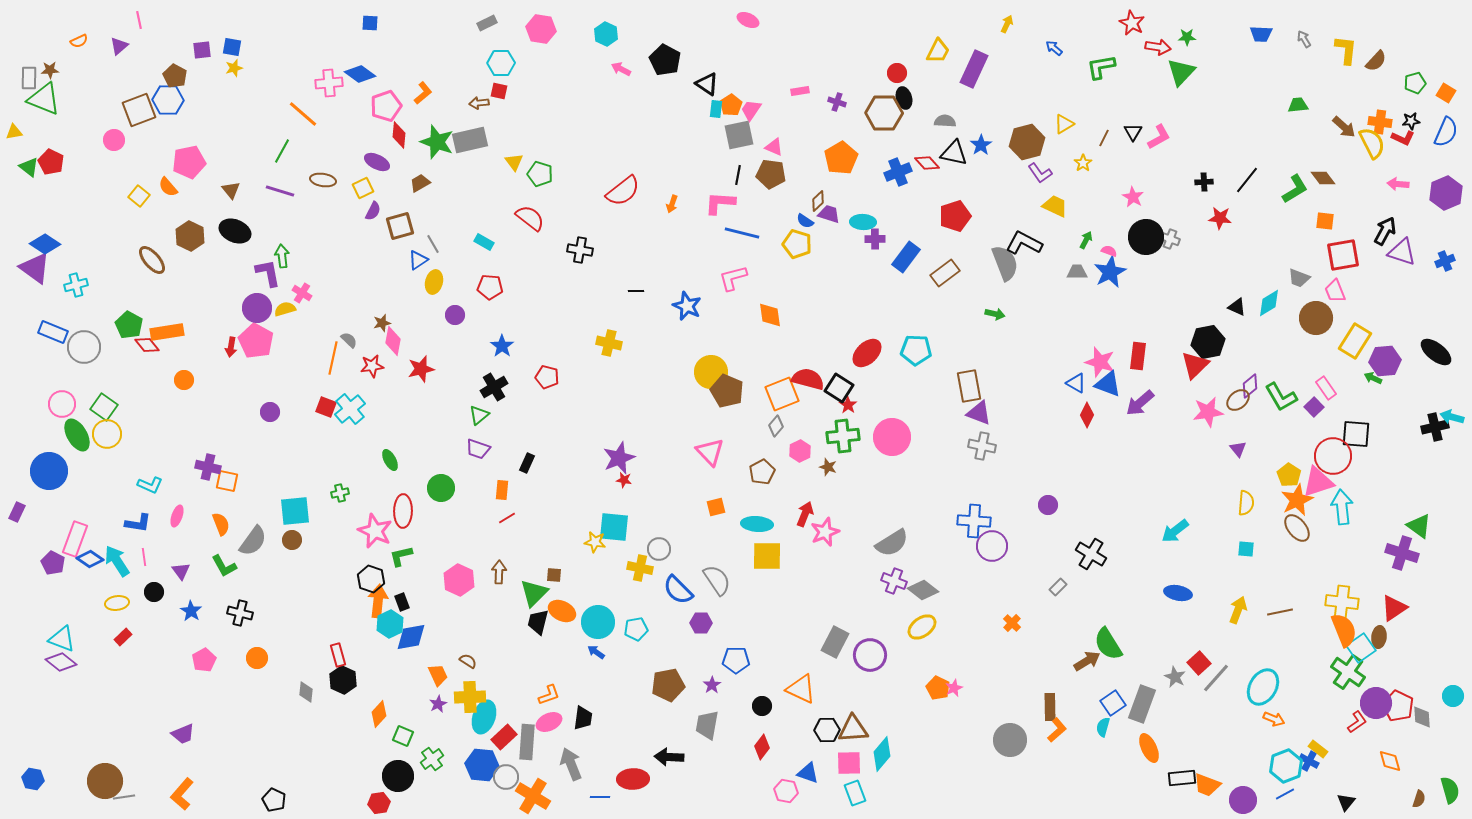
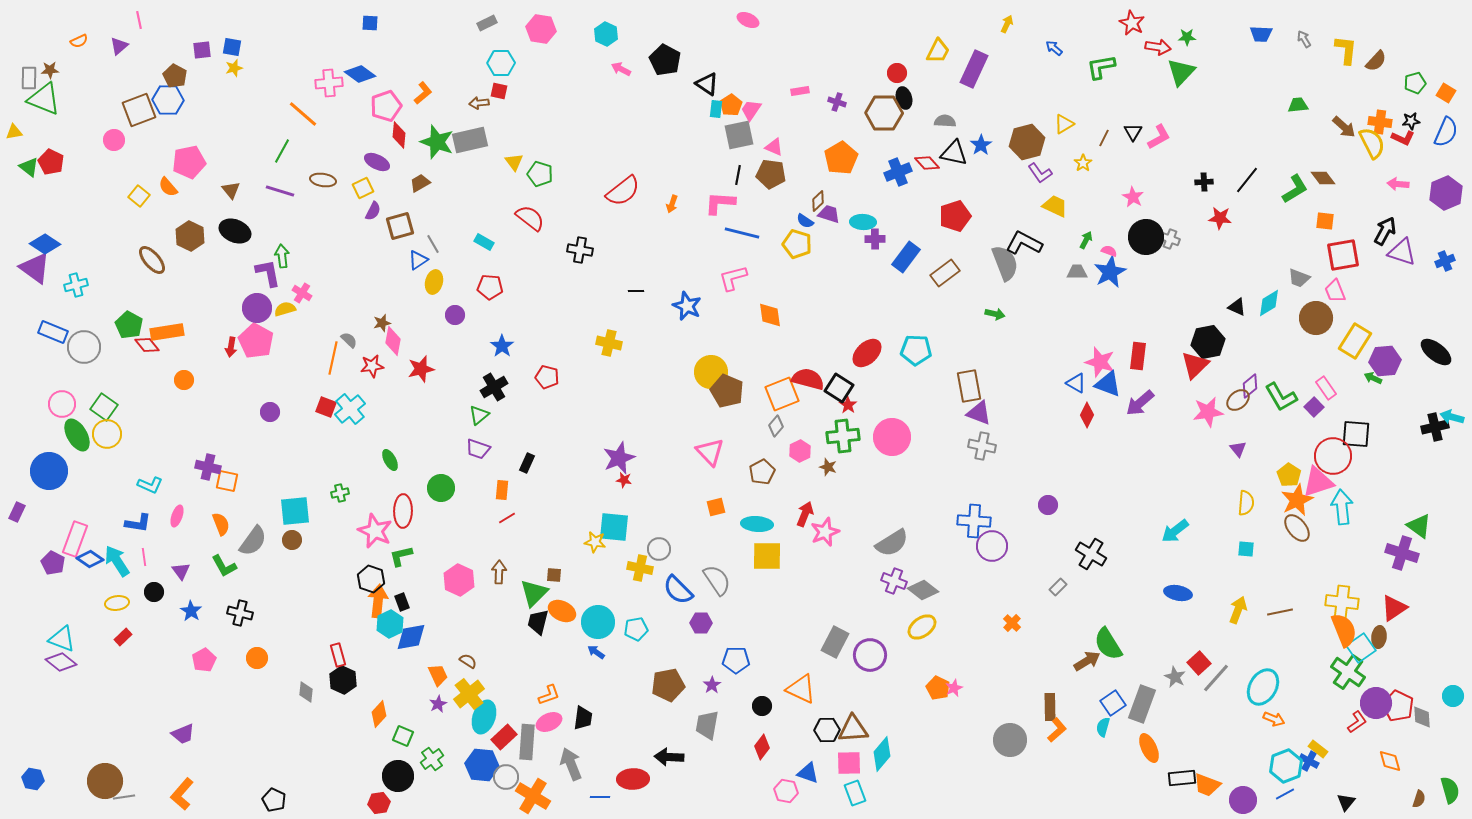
yellow cross at (470, 697): moved 1 px left, 3 px up; rotated 36 degrees counterclockwise
